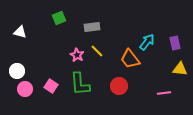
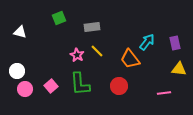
yellow triangle: moved 1 px left
pink square: rotated 16 degrees clockwise
